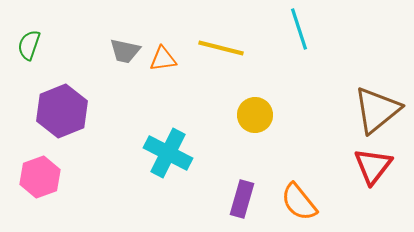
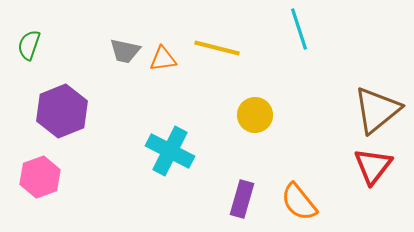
yellow line: moved 4 px left
cyan cross: moved 2 px right, 2 px up
